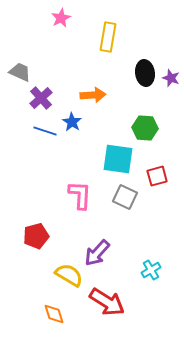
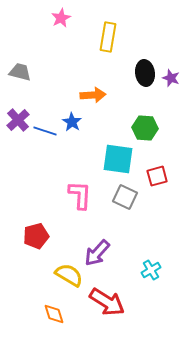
gray trapezoid: rotated 10 degrees counterclockwise
purple cross: moved 23 px left, 22 px down
